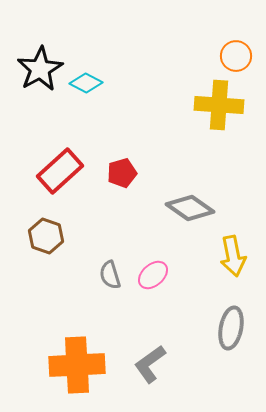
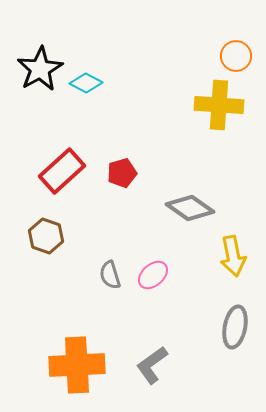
red rectangle: moved 2 px right
gray ellipse: moved 4 px right, 1 px up
gray L-shape: moved 2 px right, 1 px down
